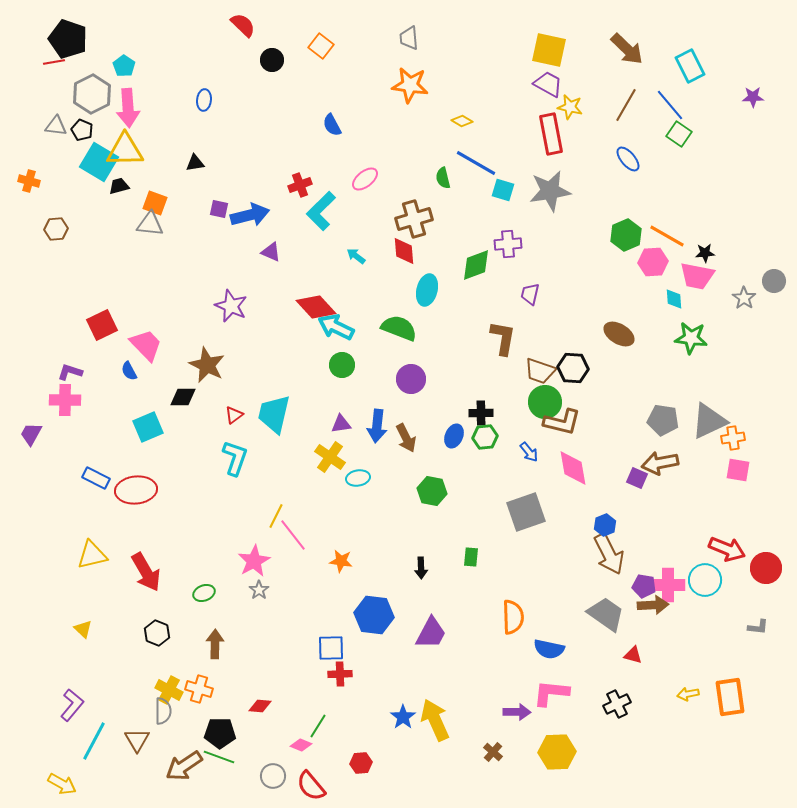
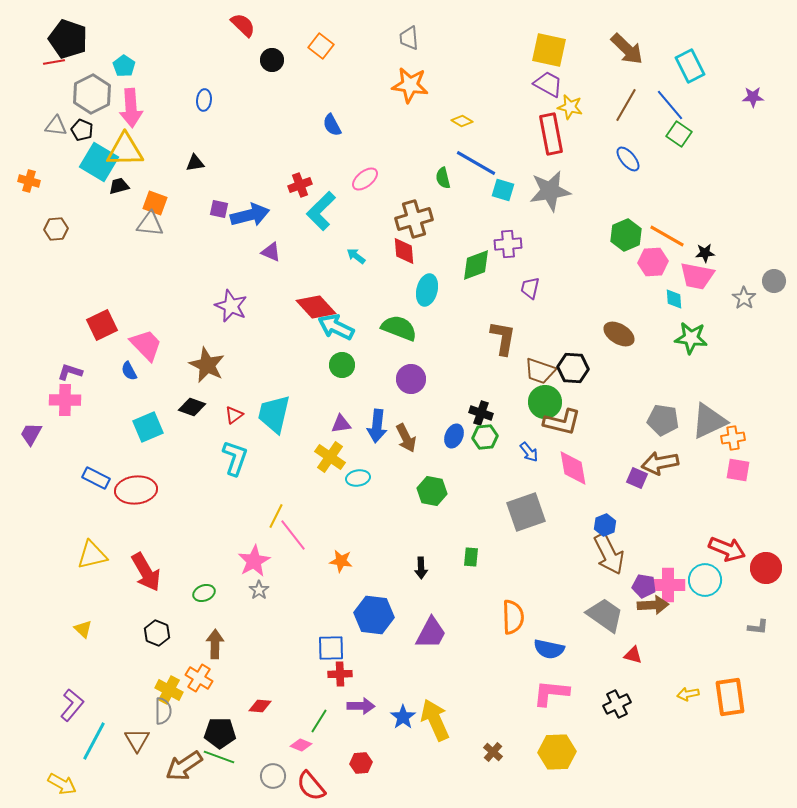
pink arrow at (128, 108): moved 3 px right
purple trapezoid at (530, 294): moved 6 px up
black diamond at (183, 397): moved 9 px right, 10 px down; rotated 20 degrees clockwise
black cross at (481, 413): rotated 20 degrees clockwise
gray trapezoid at (606, 614): moved 1 px left, 1 px down
orange cross at (199, 689): moved 11 px up; rotated 16 degrees clockwise
purple arrow at (517, 712): moved 156 px left, 6 px up
green line at (318, 726): moved 1 px right, 5 px up
